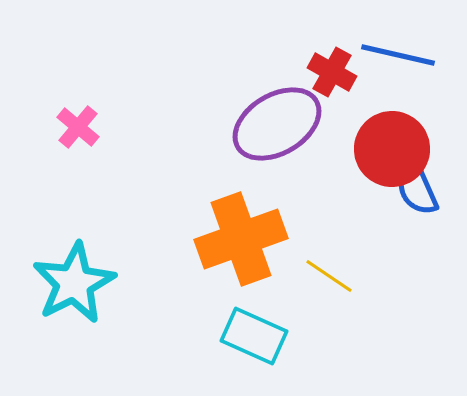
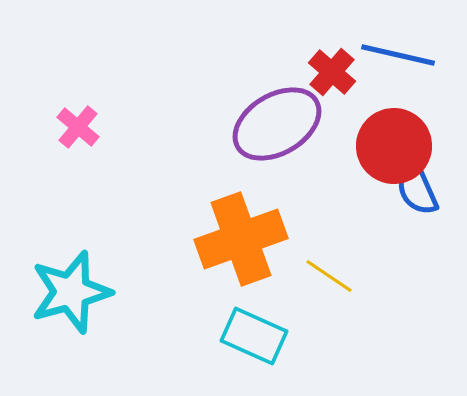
red cross: rotated 12 degrees clockwise
red circle: moved 2 px right, 3 px up
cyan star: moved 3 px left, 9 px down; rotated 12 degrees clockwise
